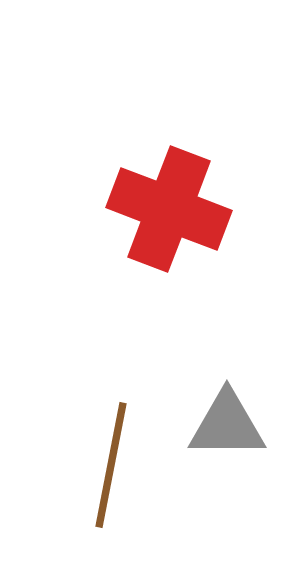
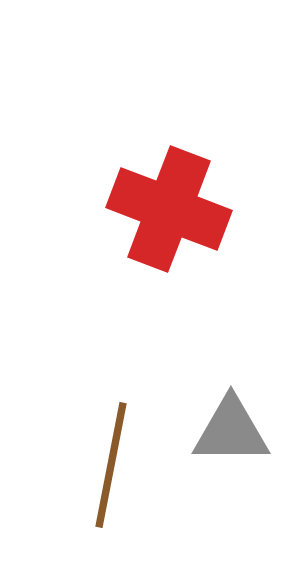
gray triangle: moved 4 px right, 6 px down
